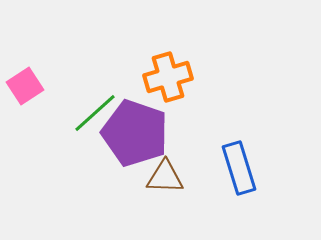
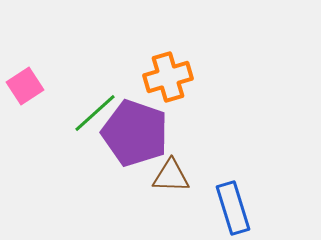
blue rectangle: moved 6 px left, 40 px down
brown triangle: moved 6 px right, 1 px up
